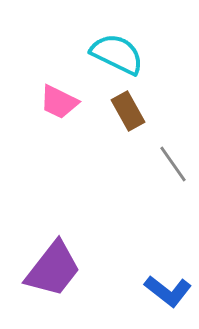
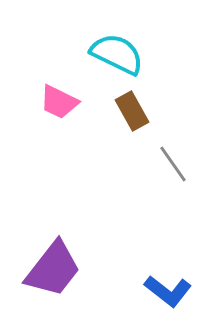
brown rectangle: moved 4 px right
